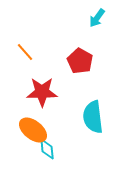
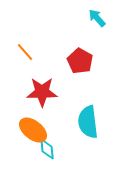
cyan arrow: rotated 102 degrees clockwise
cyan semicircle: moved 5 px left, 5 px down
